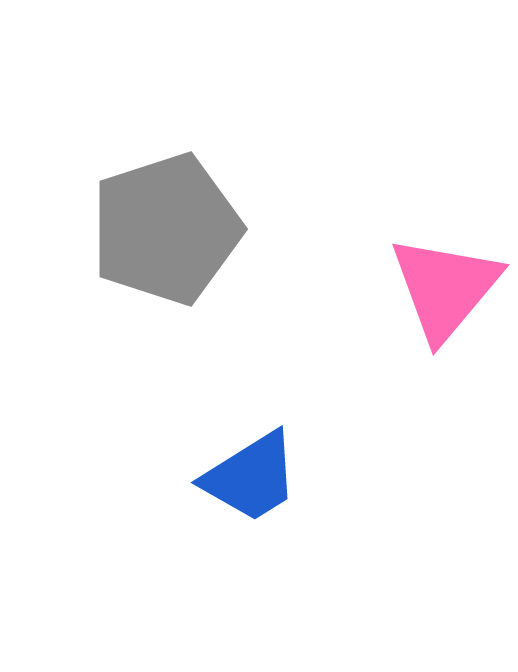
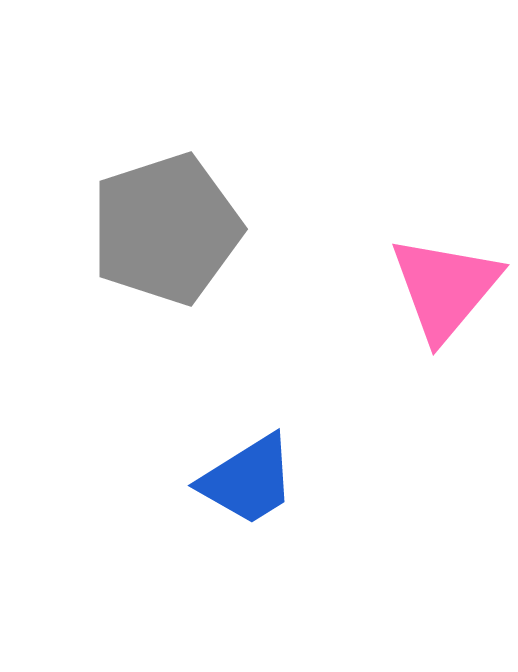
blue trapezoid: moved 3 px left, 3 px down
